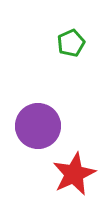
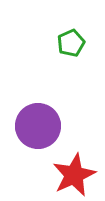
red star: moved 1 px down
